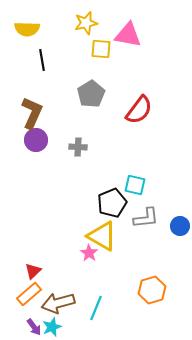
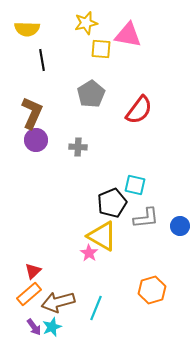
brown arrow: moved 1 px up
